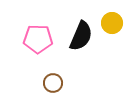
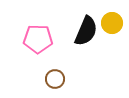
black semicircle: moved 5 px right, 5 px up
brown circle: moved 2 px right, 4 px up
